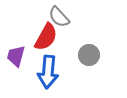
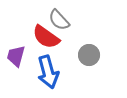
gray semicircle: moved 3 px down
red semicircle: rotated 96 degrees clockwise
blue arrow: rotated 20 degrees counterclockwise
